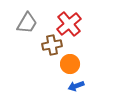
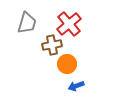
gray trapezoid: rotated 15 degrees counterclockwise
orange circle: moved 3 px left
